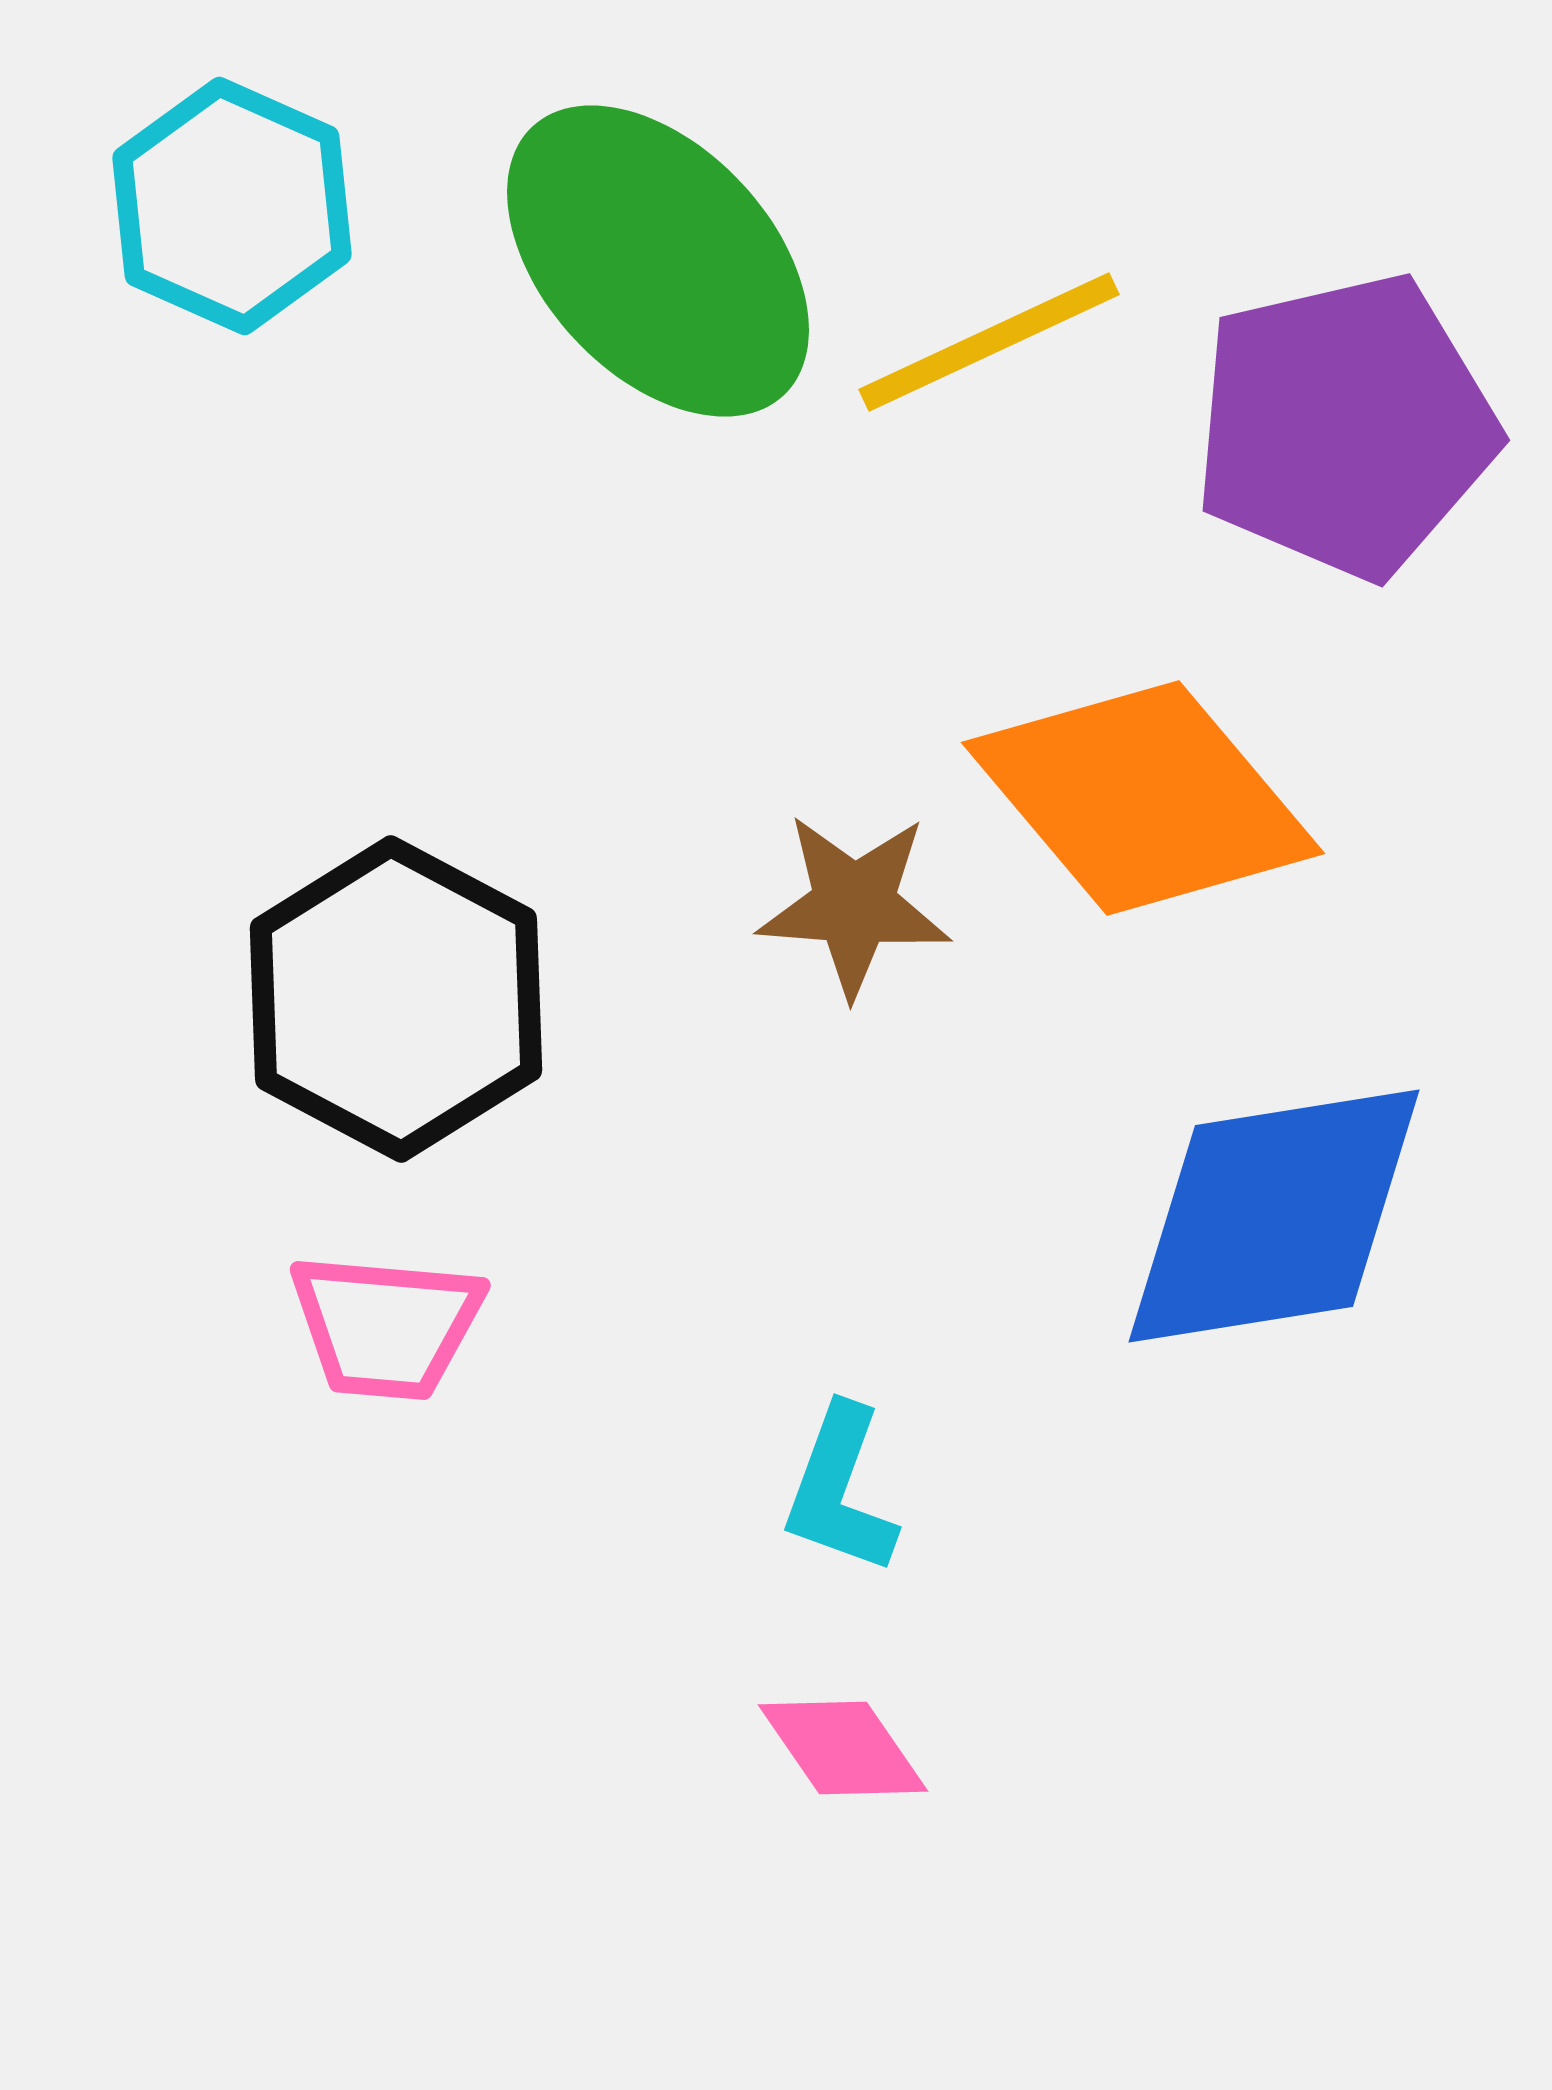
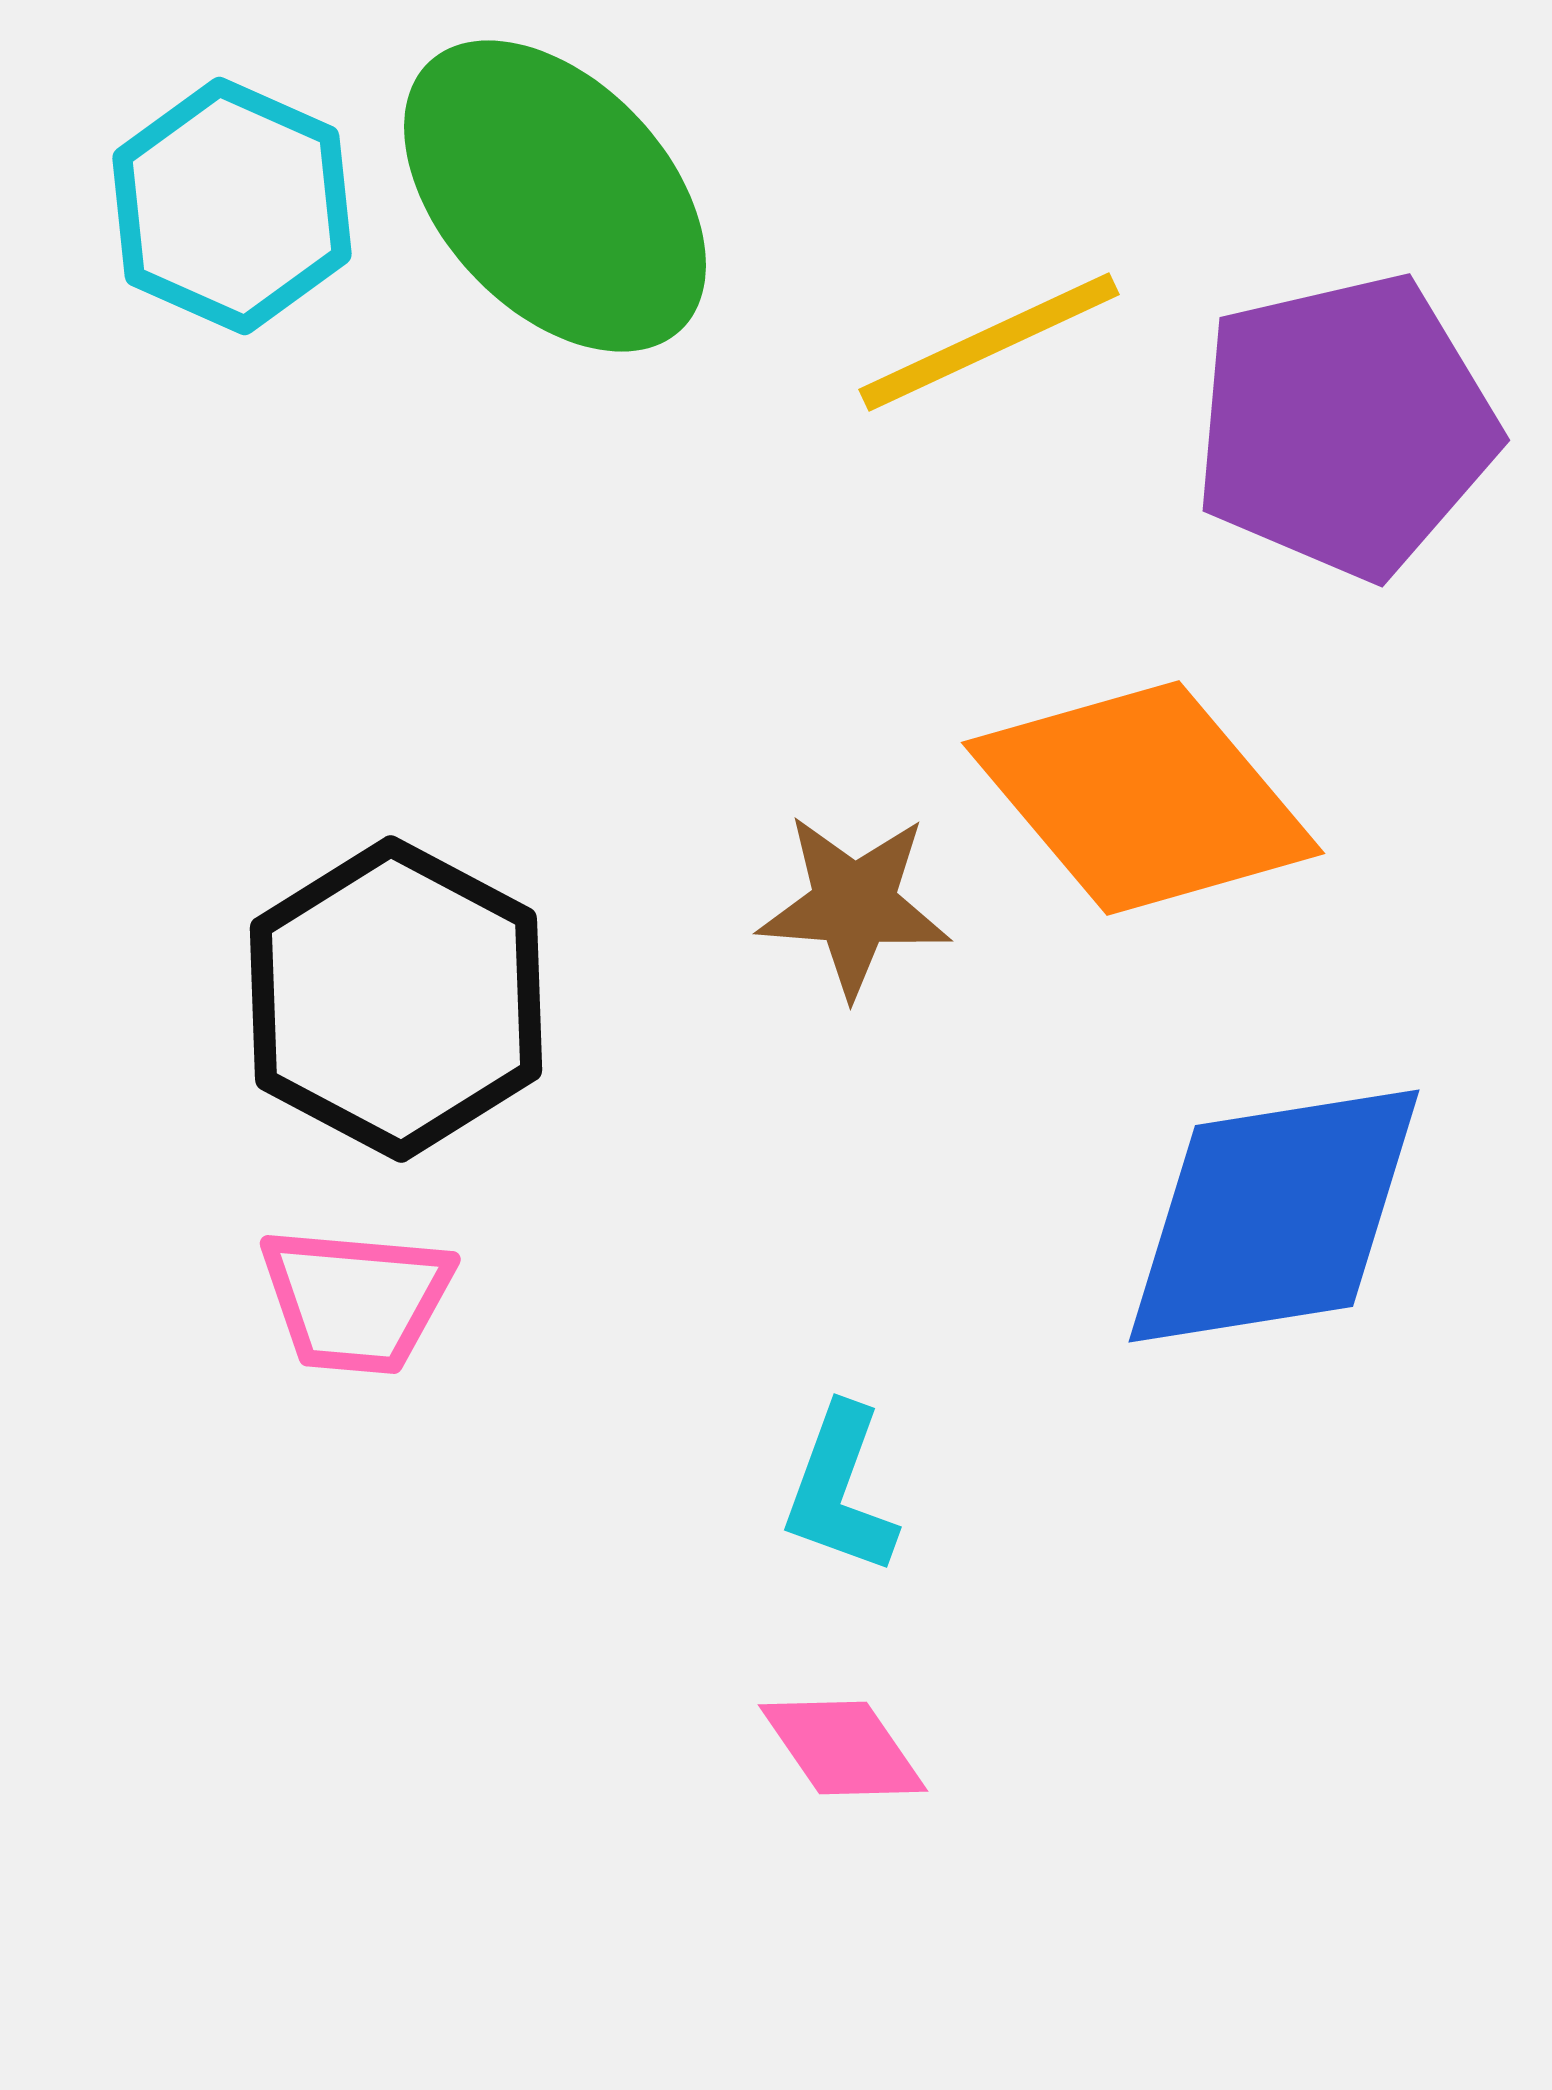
green ellipse: moved 103 px left, 65 px up
pink trapezoid: moved 30 px left, 26 px up
